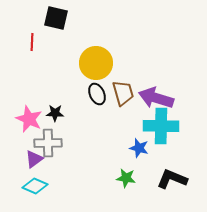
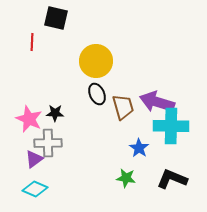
yellow circle: moved 2 px up
brown trapezoid: moved 14 px down
purple arrow: moved 1 px right, 4 px down
cyan cross: moved 10 px right
blue star: rotated 18 degrees clockwise
cyan diamond: moved 3 px down
